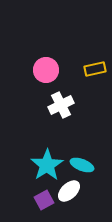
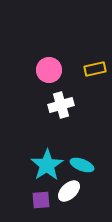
pink circle: moved 3 px right
white cross: rotated 10 degrees clockwise
purple square: moved 3 px left; rotated 24 degrees clockwise
